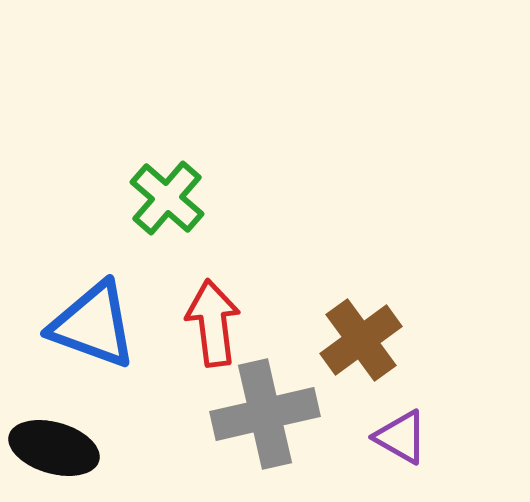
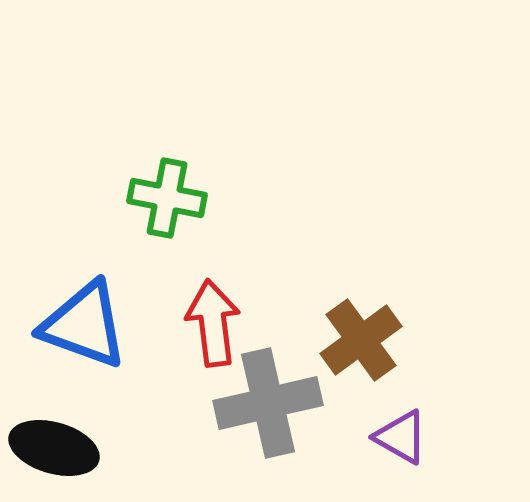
green cross: rotated 30 degrees counterclockwise
blue triangle: moved 9 px left
gray cross: moved 3 px right, 11 px up
